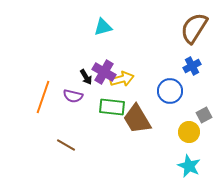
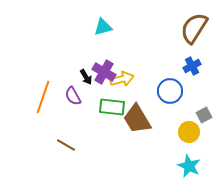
purple semicircle: rotated 48 degrees clockwise
